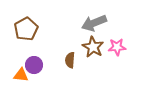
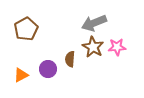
brown semicircle: moved 1 px up
purple circle: moved 14 px right, 4 px down
orange triangle: rotated 35 degrees counterclockwise
